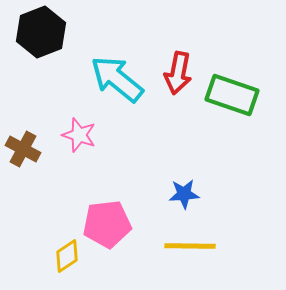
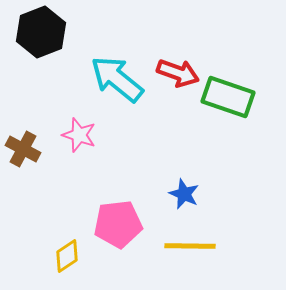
red arrow: rotated 81 degrees counterclockwise
green rectangle: moved 4 px left, 2 px down
blue star: rotated 28 degrees clockwise
pink pentagon: moved 11 px right
